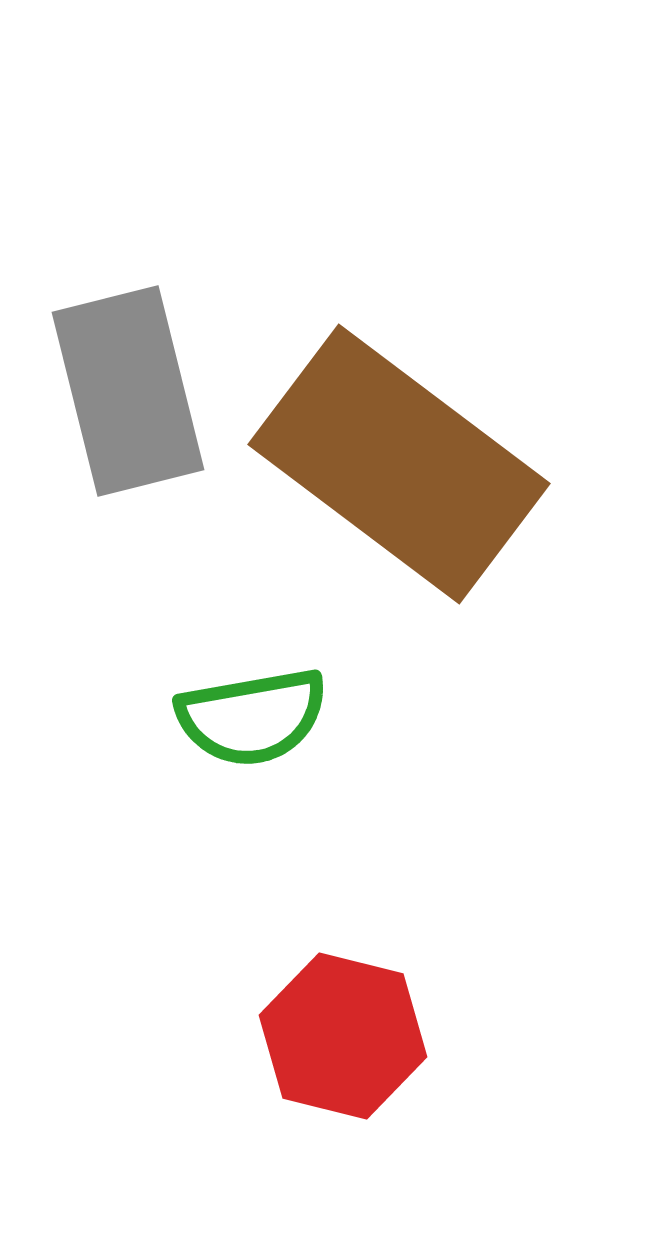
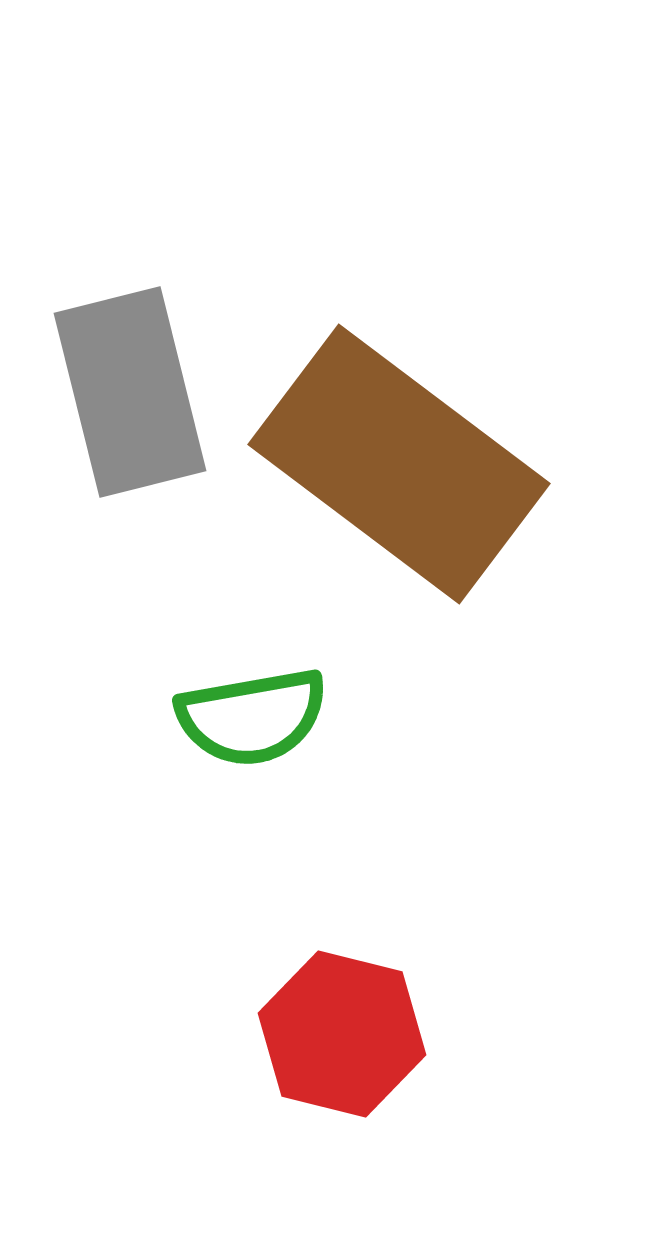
gray rectangle: moved 2 px right, 1 px down
red hexagon: moved 1 px left, 2 px up
